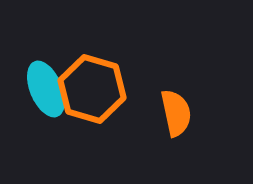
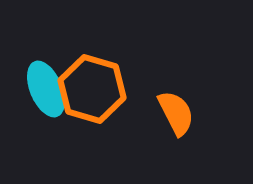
orange semicircle: rotated 15 degrees counterclockwise
